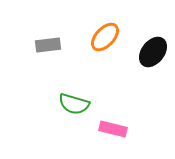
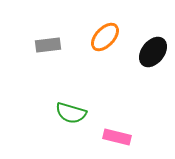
green semicircle: moved 3 px left, 9 px down
pink rectangle: moved 4 px right, 8 px down
